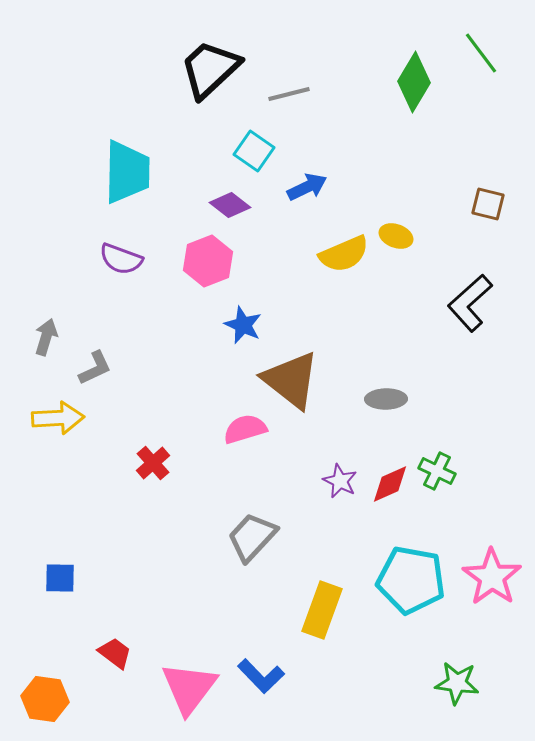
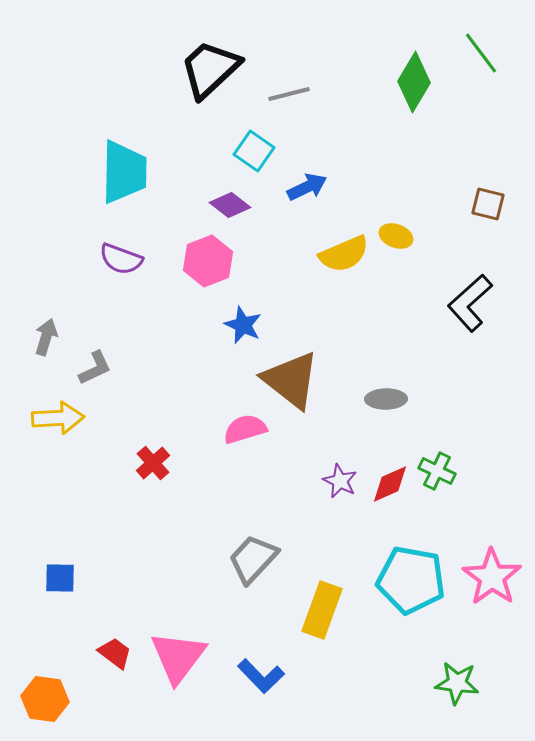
cyan trapezoid: moved 3 px left
gray trapezoid: moved 1 px right, 22 px down
pink triangle: moved 11 px left, 31 px up
